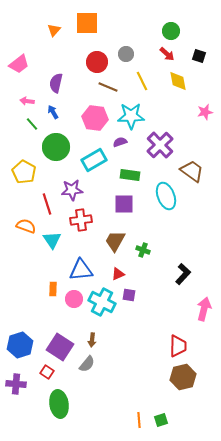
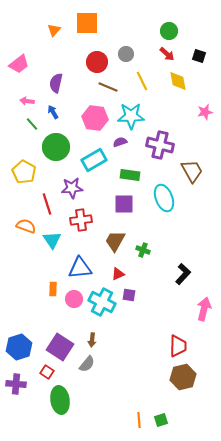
green circle at (171, 31): moved 2 px left
purple cross at (160, 145): rotated 32 degrees counterclockwise
brown trapezoid at (192, 171): rotated 25 degrees clockwise
purple star at (72, 190): moved 2 px up
cyan ellipse at (166, 196): moved 2 px left, 2 px down
blue triangle at (81, 270): moved 1 px left, 2 px up
blue hexagon at (20, 345): moved 1 px left, 2 px down
green ellipse at (59, 404): moved 1 px right, 4 px up
